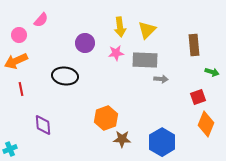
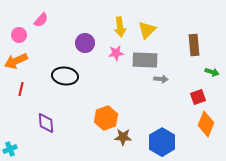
red line: rotated 24 degrees clockwise
purple diamond: moved 3 px right, 2 px up
brown star: moved 1 px right, 2 px up
